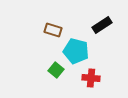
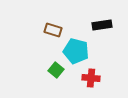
black rectangle: rotated 24 degrees clockwise
